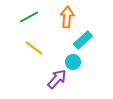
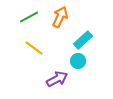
orange arrow: moved 7 px left; rotated 20 degrees clockwise
cyan circle: moved 5 px right, 1 px up
purple arrow: rotated 20 degrees clockwise
